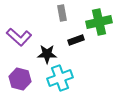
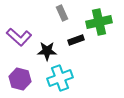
gray rectangle: rotated 14 degrees counterclockwise
black star: moved 3 px up
